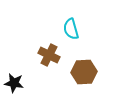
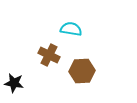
cyan semicircle: rotated 115 degrees clockwise
brown hexagon: moved 2 px left, 1 px up
